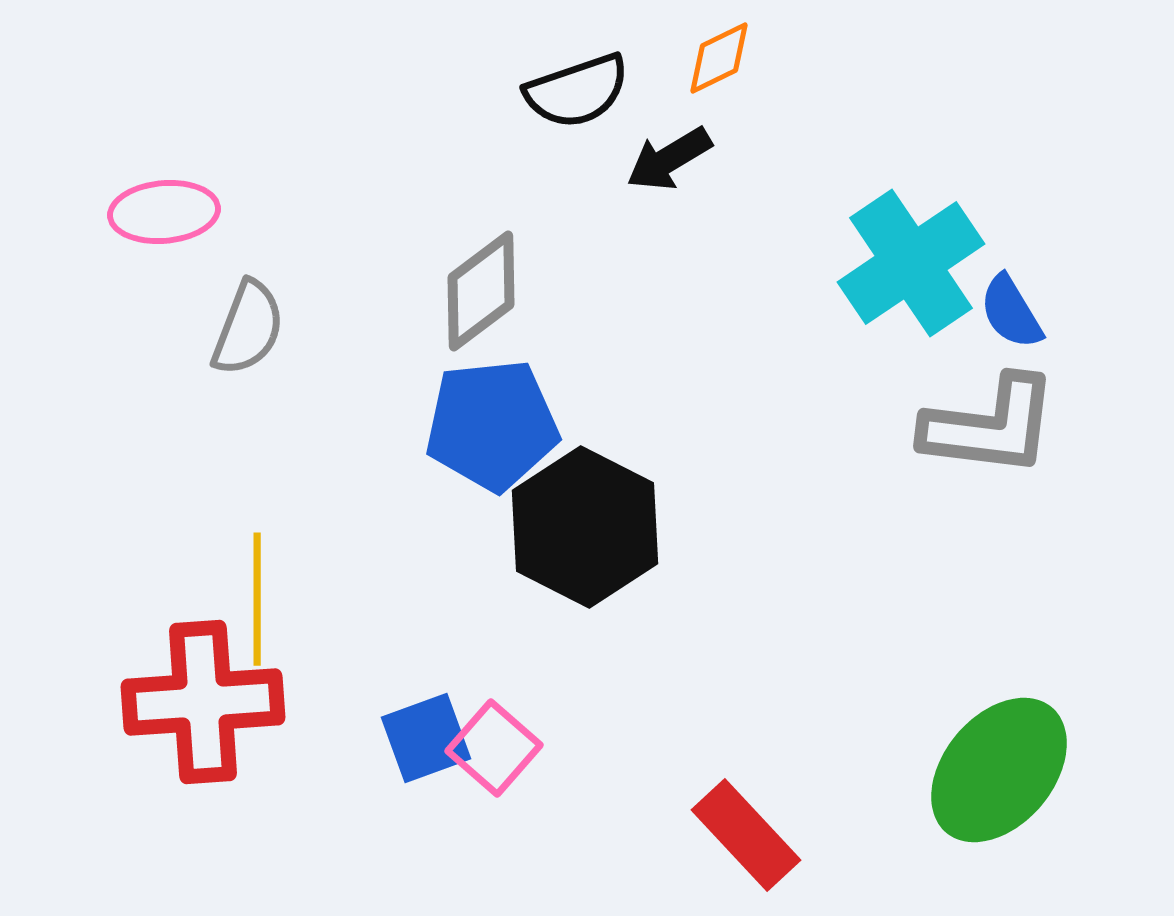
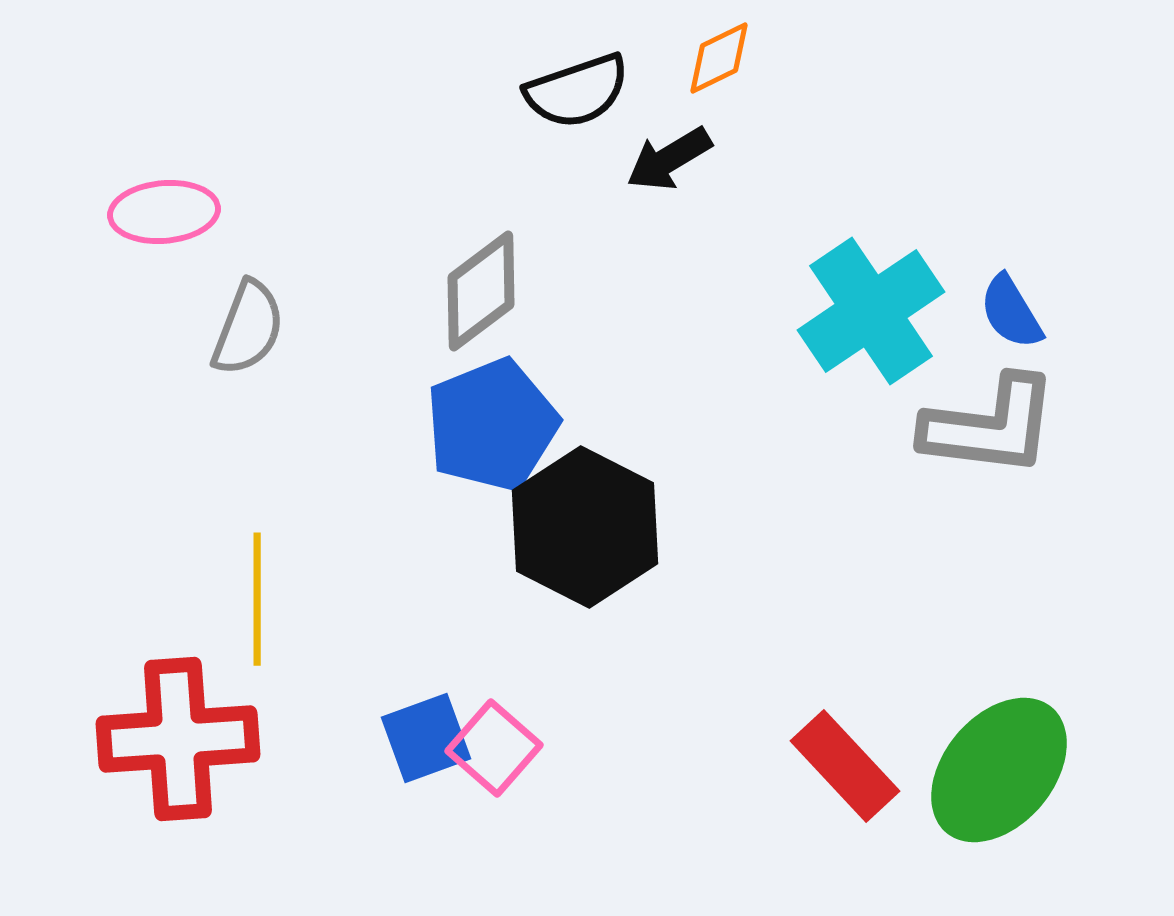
cyan cross: moved 40 px left, 48 px down
blue pentagon: rotated 16 degrees counterclockwise
red cross: moved 25 px left, 37 px down
red rectangle: moved 99 px right, 69 px up
